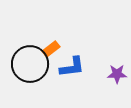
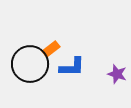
blue L-shape: rotated 8 degrees clockwise
purple star: rotated 18 degrees clockwise
